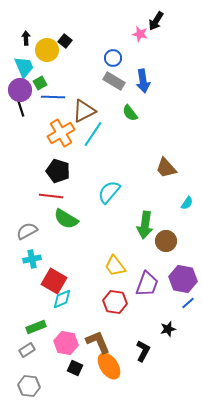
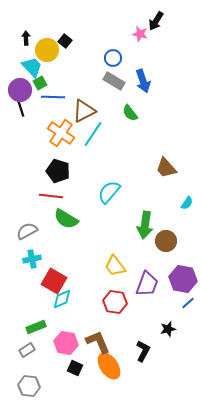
cyan trapezoid at (24, 67): moved 8 px right; rotated 20 degrees counterclockwise
blue arrow at (143, 81): rotated 10 degrees counterclockwise
orange cross at (61, 133): rotated 24 degrees counterclockwise
